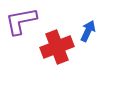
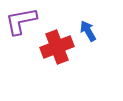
blue arrow: rotated 55 degrees counterclockwise
